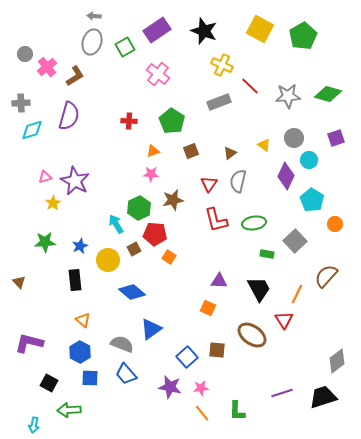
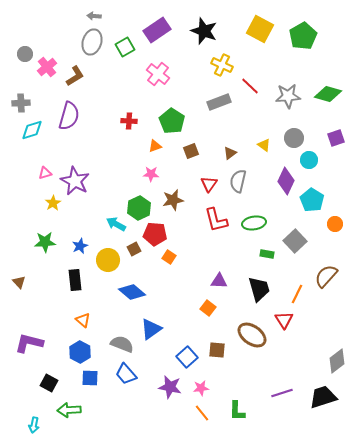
orange triangle at (153, 151): moved 2 px right, 5 px up
purple diamond at (286, 176): moved 5 px down
pink triangle at (45, 177): moved 4 px up
cyan arrow at (116, 224): rotated 30 degrees counterclockwise
black trapezoid at (259, 289): rotated 12 degrees clockwise
orange square at (208, 308): rotated 14 degrees clockwise
